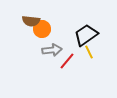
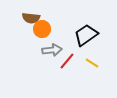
brown semicircle: moved 3 px up
yellow line: moved 3 px right, 11 px down; rotated 32 degrees counterclockwise
